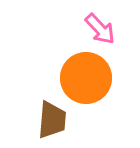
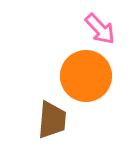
orange circle: moved 2 px up
